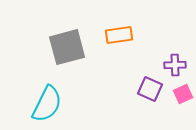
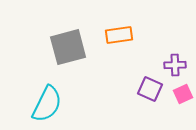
gray square: moved 1 px right
